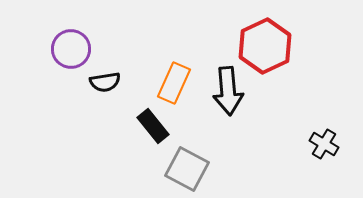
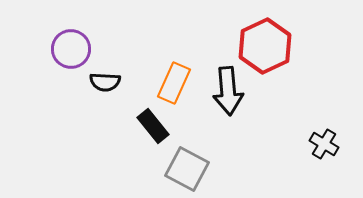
black semicircle: rotated 12 degrees clockwise
